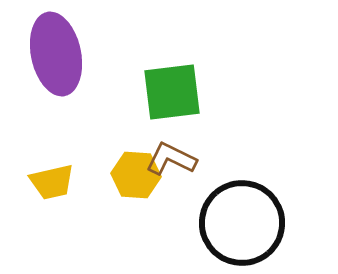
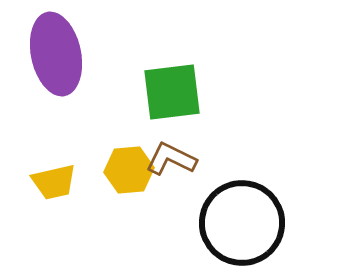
yellow hexagon: moved 7 px left, 5 px up; rotated 9 degrees counterclockwise
yellow trapezoid: moved 2 px right
